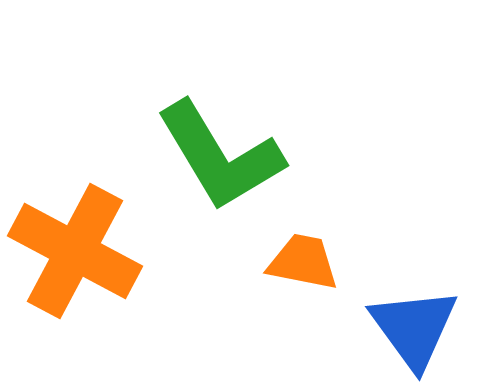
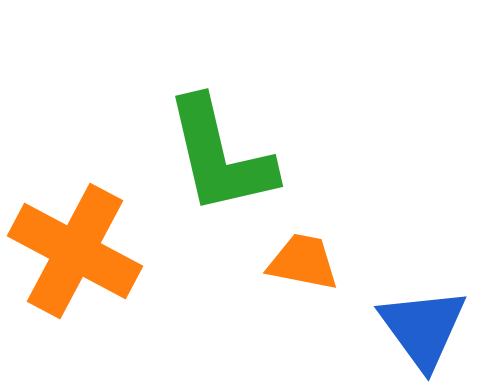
green L-shape: rotated 18 degrees clockwise
blue triangle: moved 9 px right
